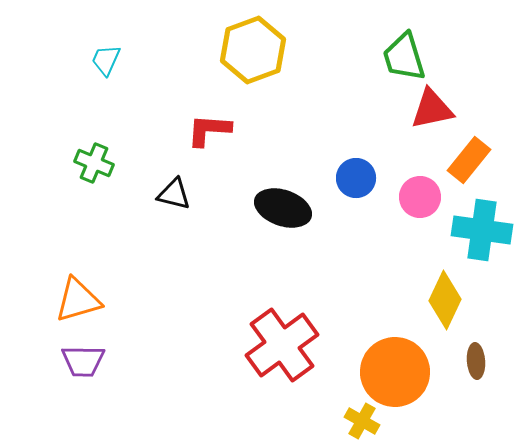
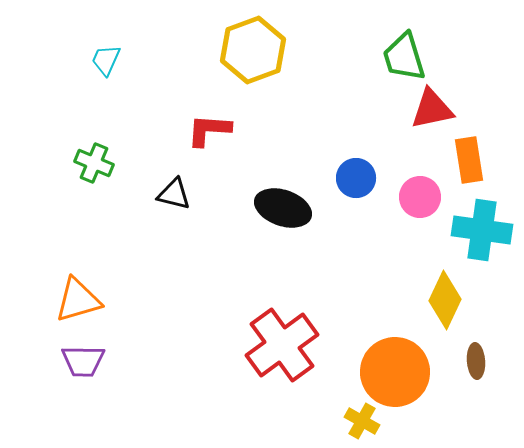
orange rectangle: rotated 48 degrees counterclockwise
